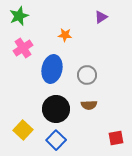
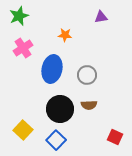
purple triangle: rotated 24 degrees clockwise
black circle: moved 4 px right
red square: moved 1 px left, 1 px up; rotated 35 degrees clockwise
